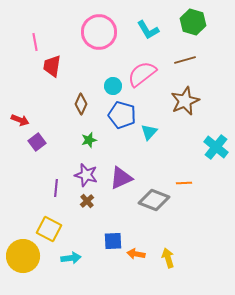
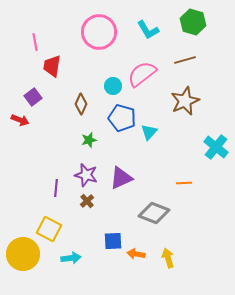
blue pentagon: moved 3 px down
purple square: moved 4 px left, 45 px up
gray diamond: moved 13 px down
yellow circle: moved 2 px up
